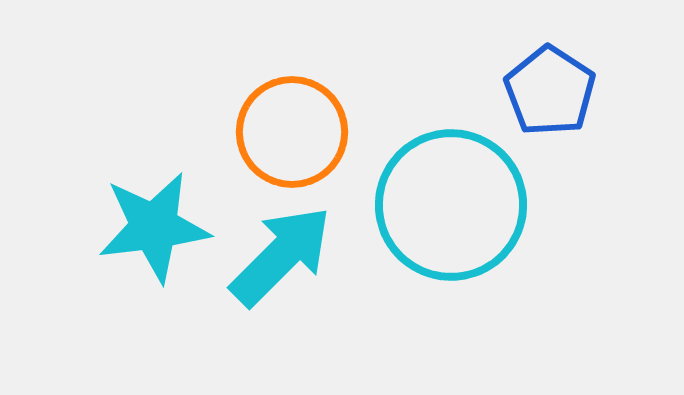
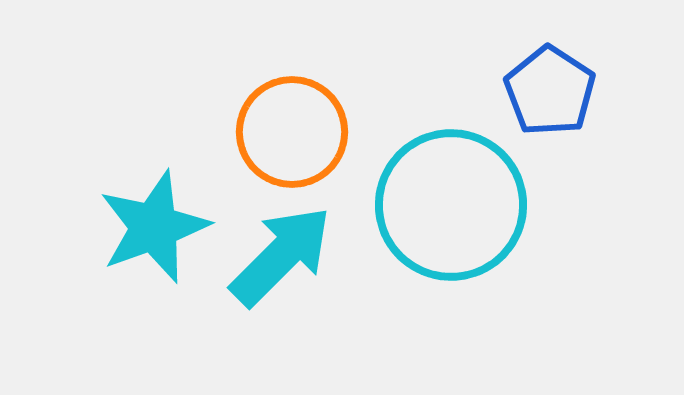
cyan star: rotated 13 degrees counterclockwise
